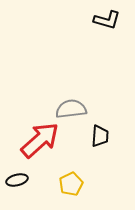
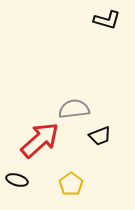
gray semicircle: moved 3 px right
black trapezoid: rotated 65 degrees clockwise
black ellipse: rotated 30 degrees clockwise
yellow pentagon: rotated 10 degrees counterclockwise
